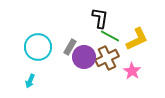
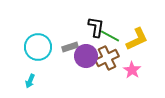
black L-shape: moved 4 px left, 9 px down
gray rectangle: rotated 42 degrees clockwise
purple circle: moved 2 px right, 1 px up
pink star: moved 1 px up
